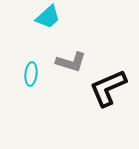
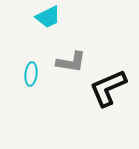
cyan trapezoid: rotated 16 degrees clockwise
gray L-shape: rotated 8 degrees counterclockwise
